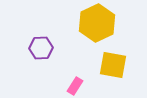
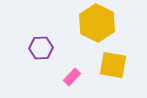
yellow hexagon: rotated 9 degrees counterclockwise
pink rectangle: moved 3 px left, 9 px up; rotated 12 degrees clockwise
